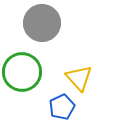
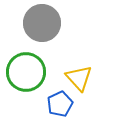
green circle: moved 4 px right
blue pentagon: moved 2 px left, 3 px up
